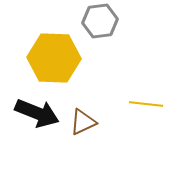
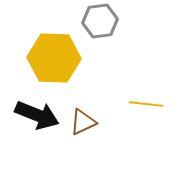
black arrow: moved 2 px down
